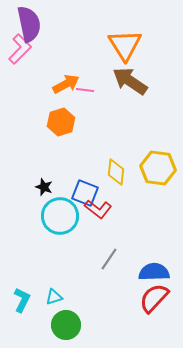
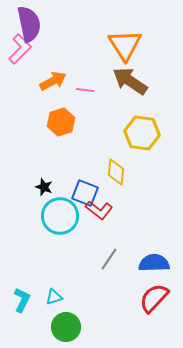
orange arrow: moved 13 px left, 3 px up
yellow hexagon: moved 16 px left, 35 px up
red L-shape: moved 1 px right, 1 px down
blue semicircle: moved 9 px up
green circle: moved 2 px down
